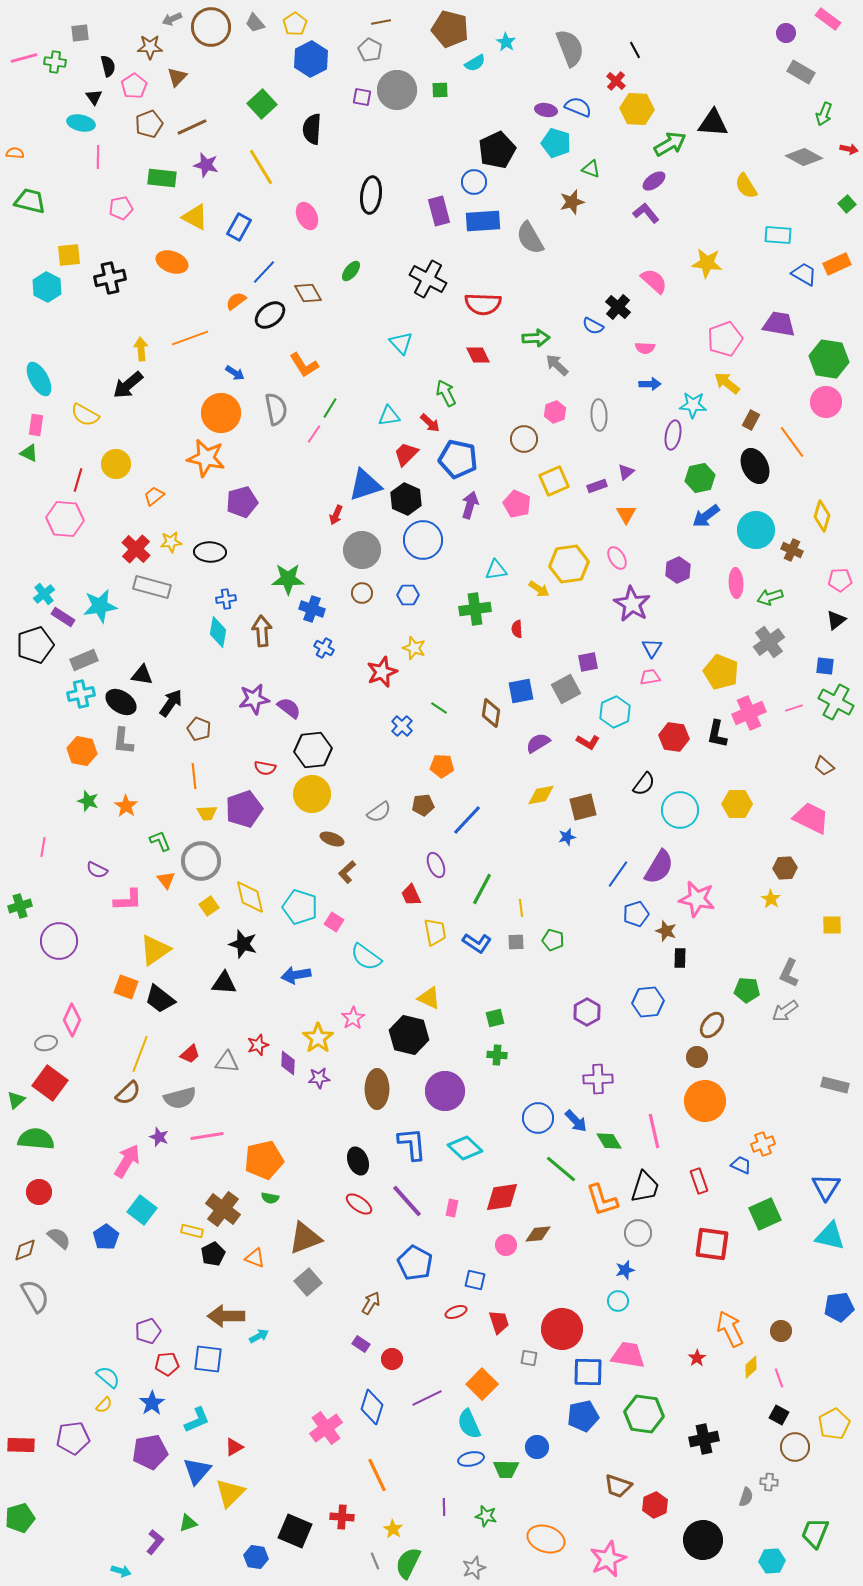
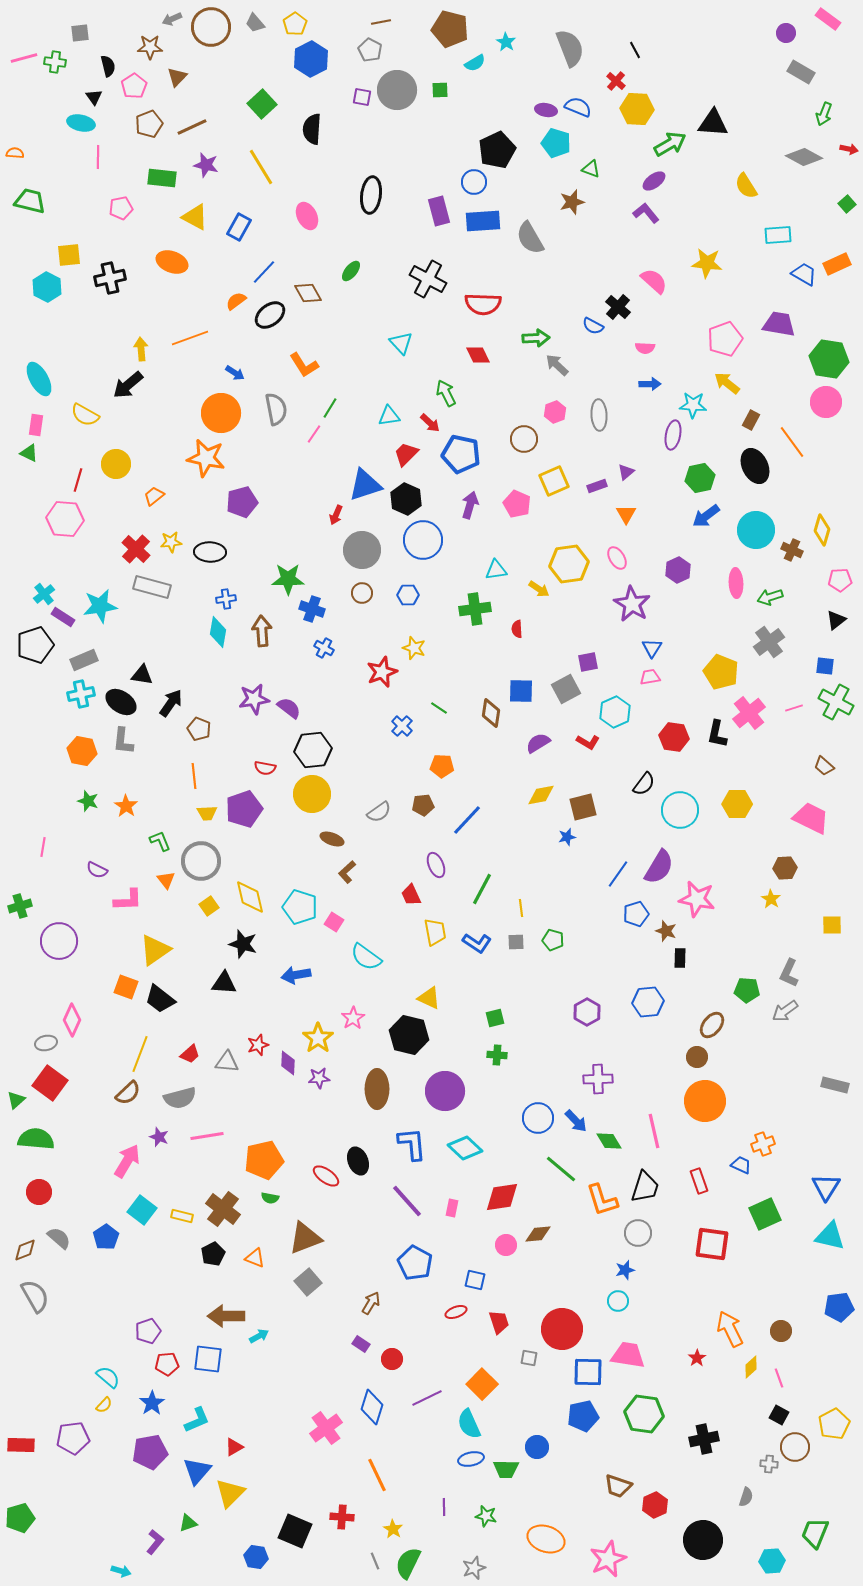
cyan rectangle at (778, 235): rotated 8 degrees counterclockwise
blue pentagon at (458, 459): moved 3 px right, 5 px up
yellow diamond at (822, 516): moved 14 px down
blue square at (521, 691): rotated 12 degrees clockwise
pink cross at (749, 713): rotated 16 degrees counterclockwise
red ellipse at (359, 1204): moved 33 px left, 28 px up
yellow rectangle at (192, 1231): moved 10 px left, 15 px up
gray cross at (769, 1482): moved 18 px up
